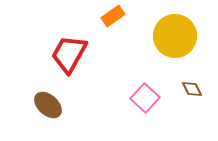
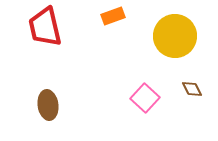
orange rectangle: rotated 15 degrees clockwise
red trapezoid: moved 24 px left, 27 px up; rotated 42 degrees counterclockwise
brown ellipse: rotated 40 degrees clockwise
